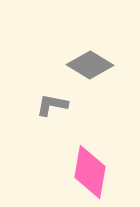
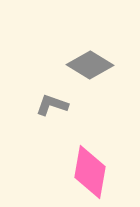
gray L-shape: rotated 8 degrees clockwise
